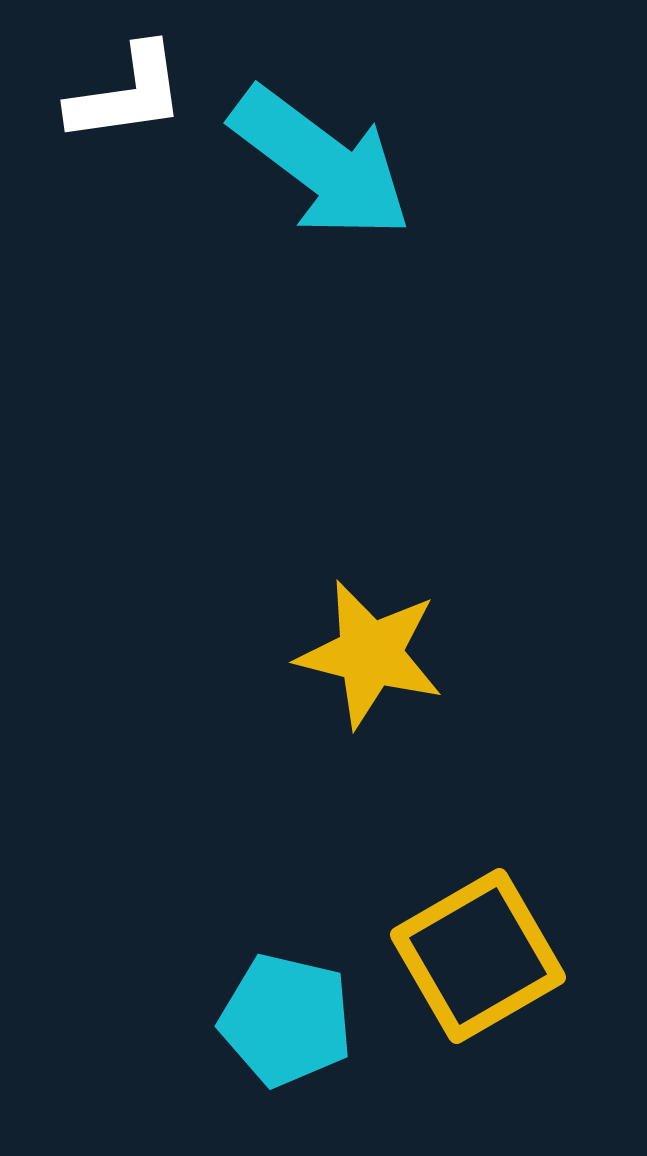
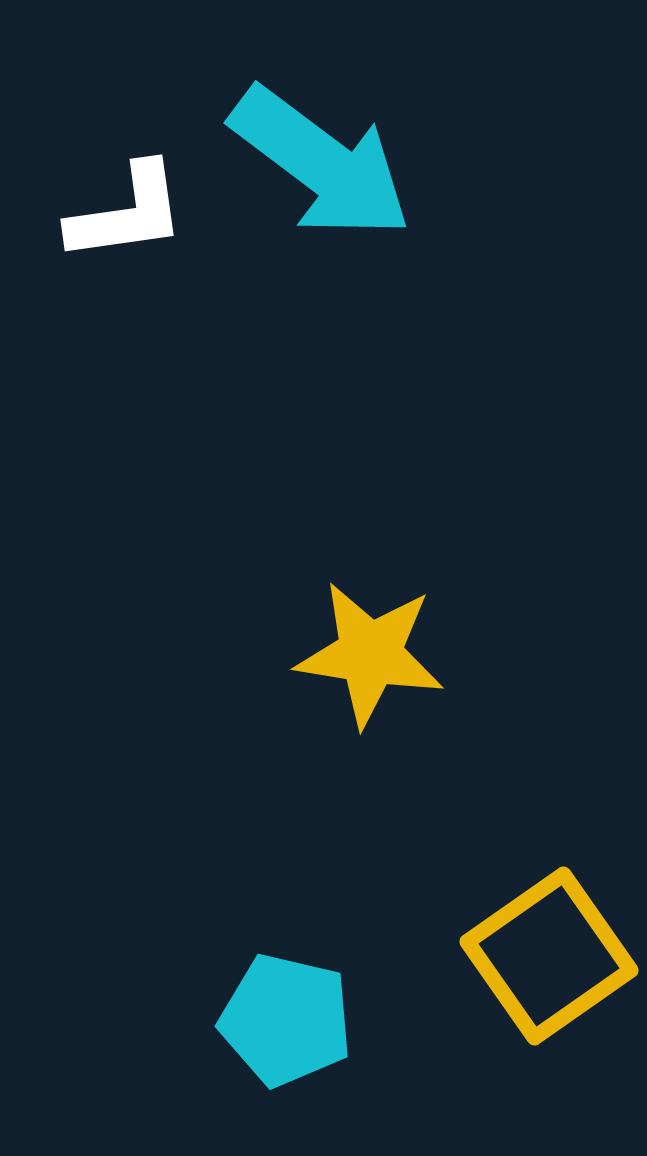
white L-shape: moved 119 px down
yellow star: rotated 5 degrees counterclockwise
yellow square: moved 71 px right; rotated 5 degrees counterclockwise
